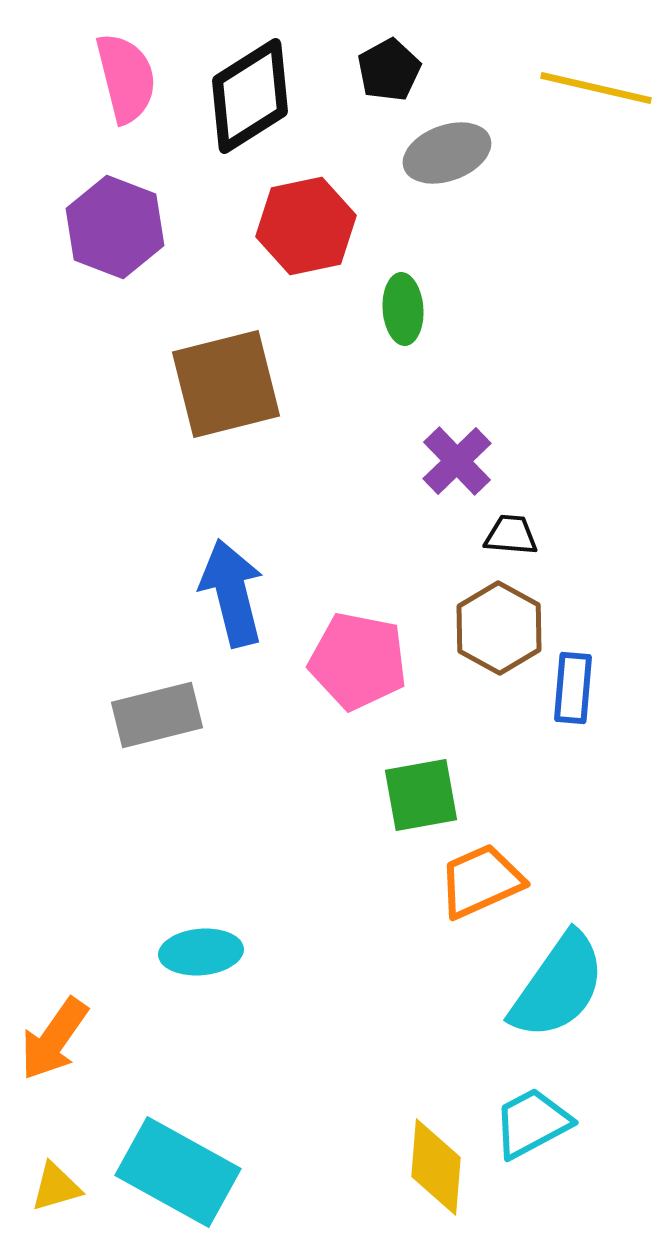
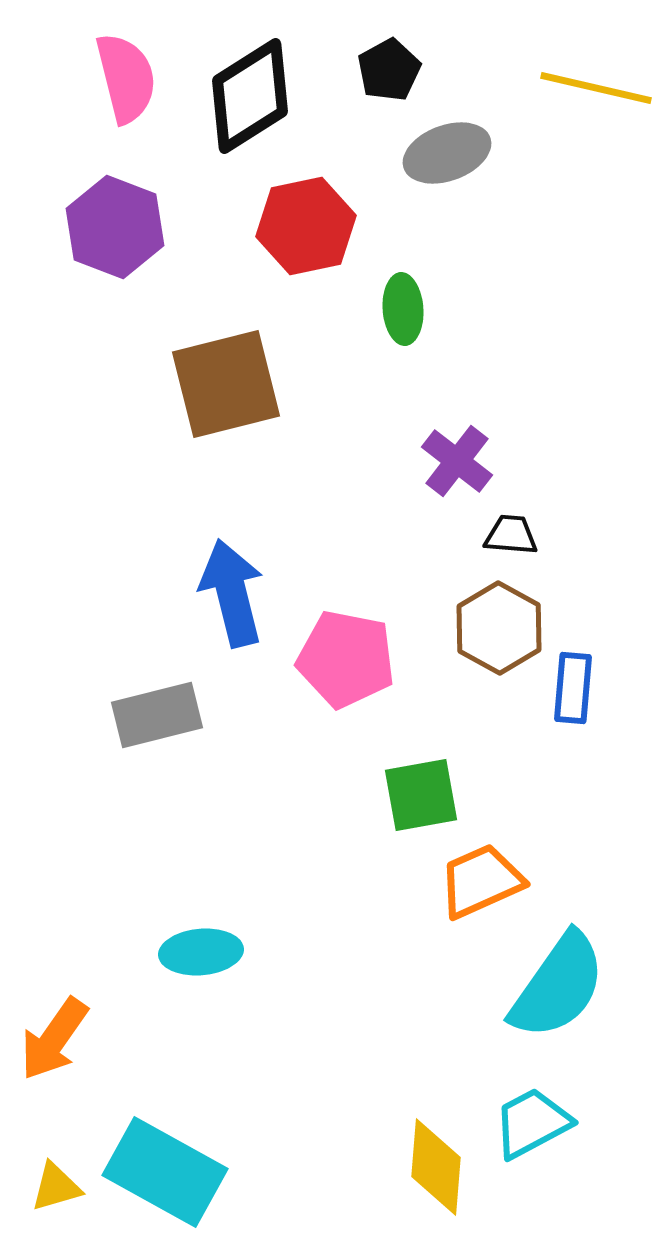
purple cross: rotated 8 degrees counterclockwise
pink pentagon: moved 12 px left, 2 px up
cyan rectangle: moved 13 px left
